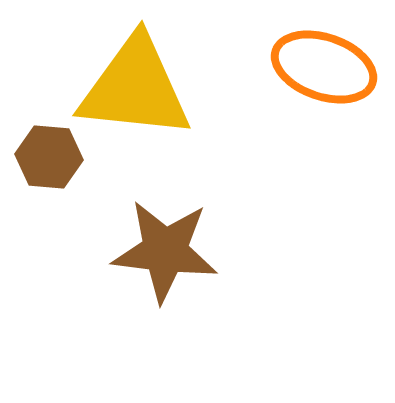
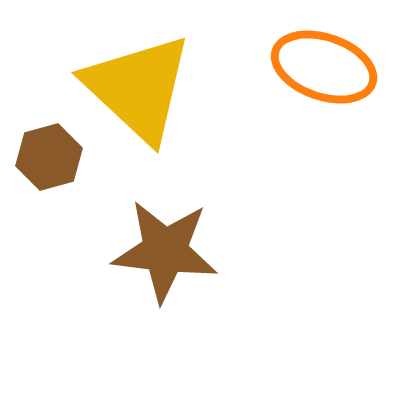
yellow triangle: moved 3 px right; rotated 37 degrees clockwise
brown hexagon: rotated 20 degrees counterclockwise
